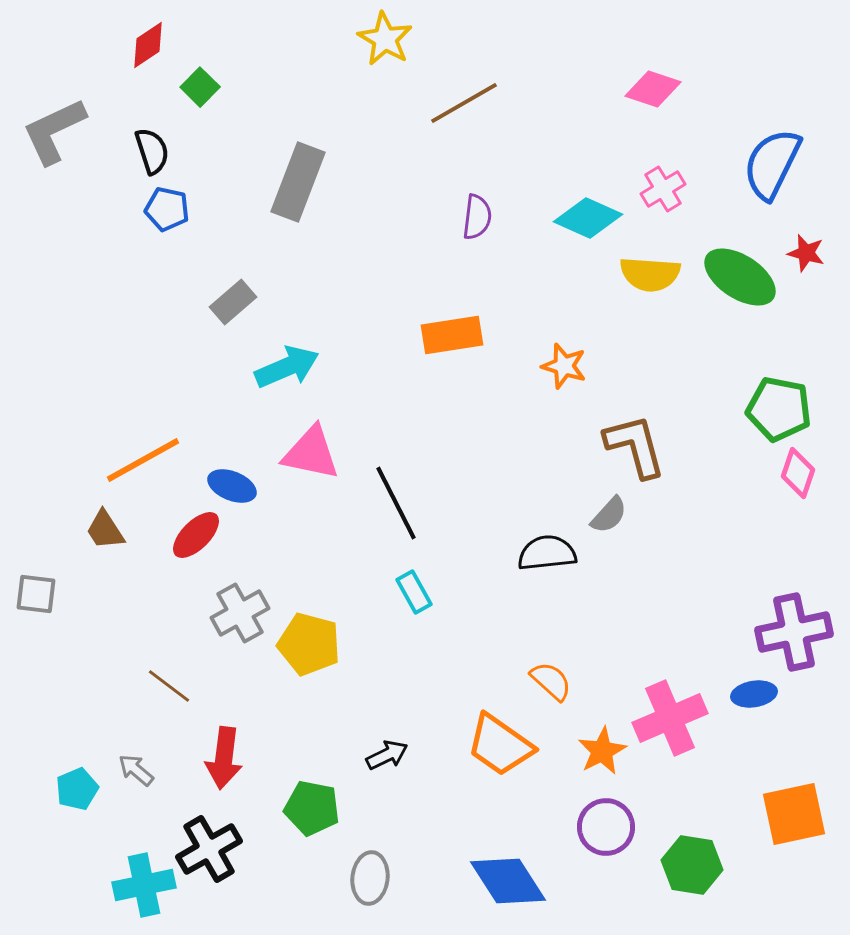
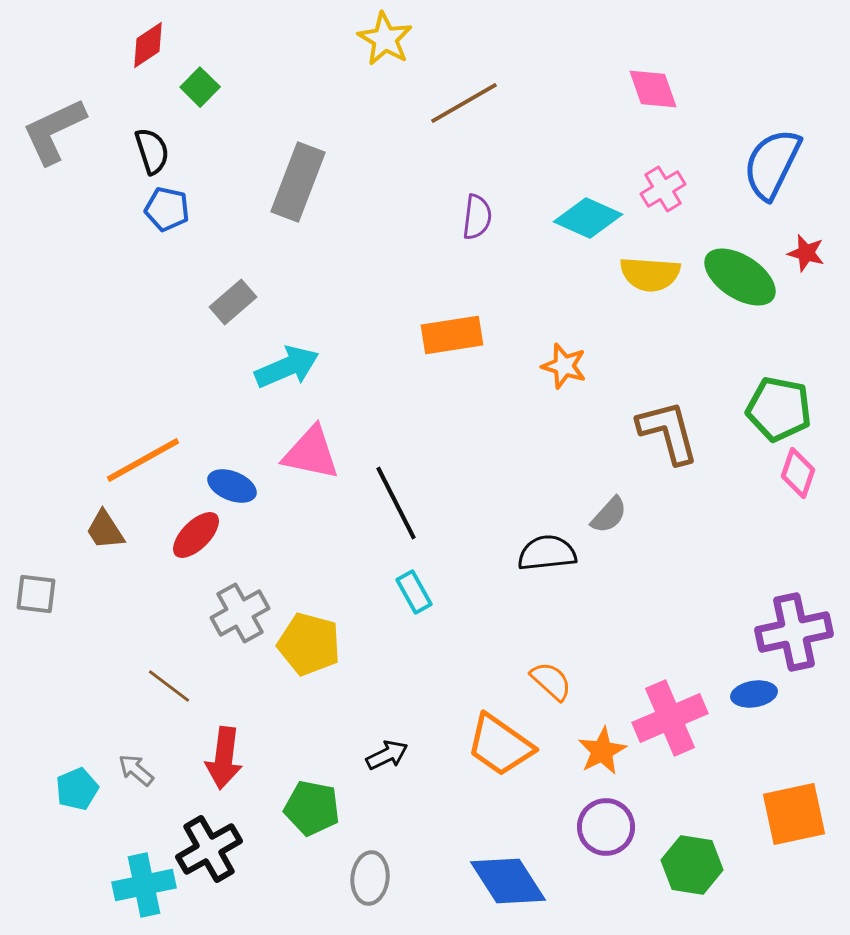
pink diamond at (653, 89): rotated 52 degrees clockwise
brown L-shape at (635, 446): moved 33 px right, 14 px up
